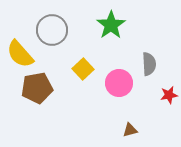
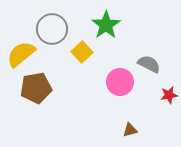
green star: moved 5 px left
gray circle: moved 1 px up
yellow semicircle: moved 1 px right; rotated 92 degrees clockwise
gray semicircle: rotated 60 degrees counterclockwise
yellow square: moved 1 px left, 17 px up
pink circle: moved 1 px right, 1 px up
brown pentagon: moved 1 px left
